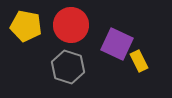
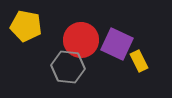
red circle: moved 10 px right, 15 px down
gray hexagon: rotated 12 degrees counterclockwise
